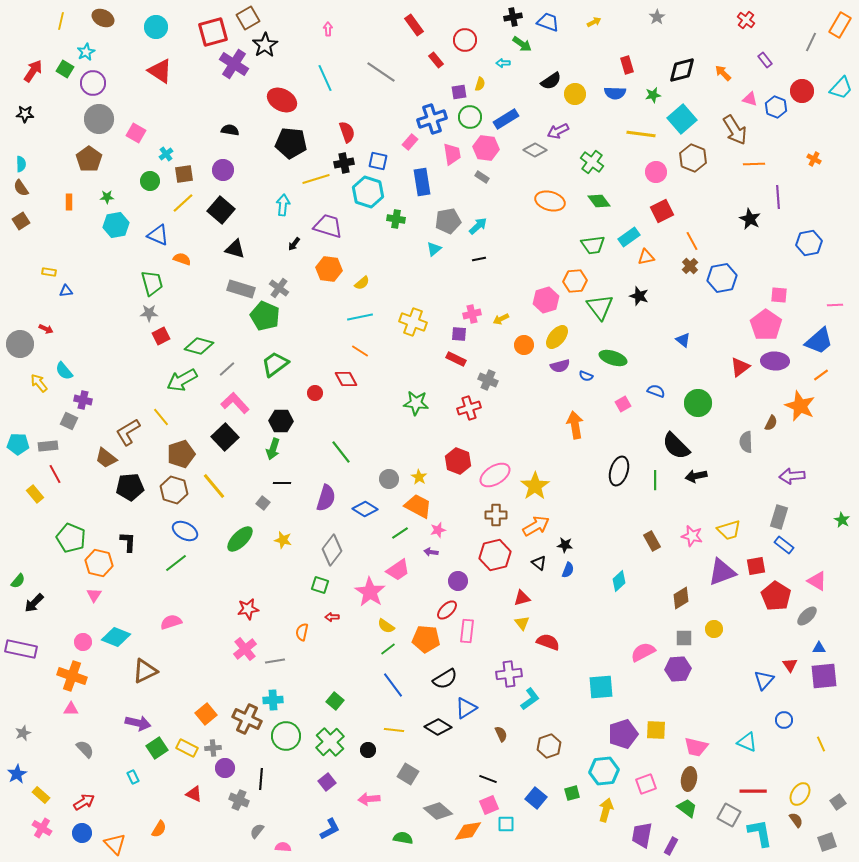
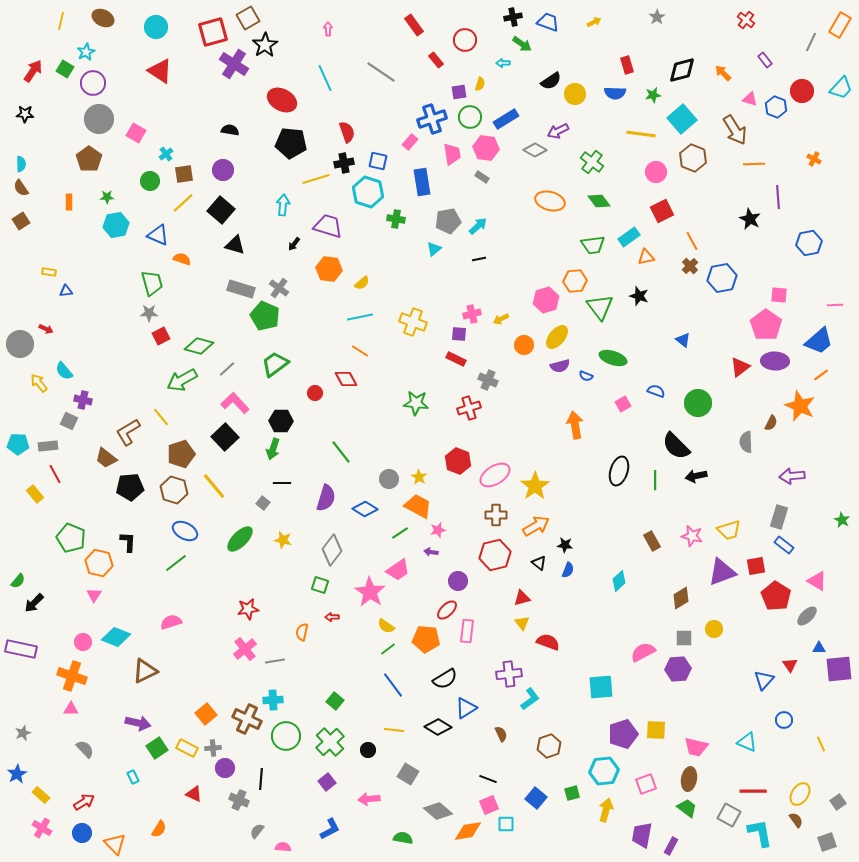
black triangle at (235, 249): moved 4 px up
purple square at (824, 676): moved 15 px right, 7 px up
